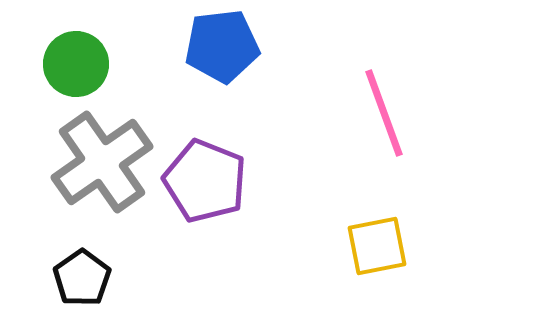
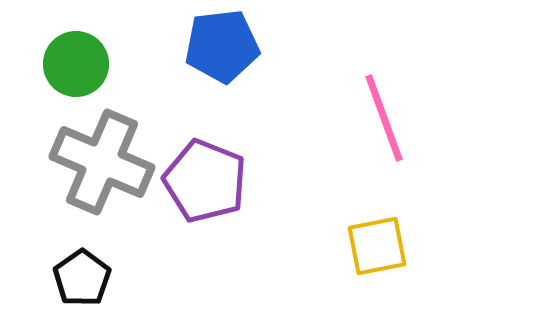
pink line: moved 5 px down
gray cross: rotated 32 degrees counterclockwise
